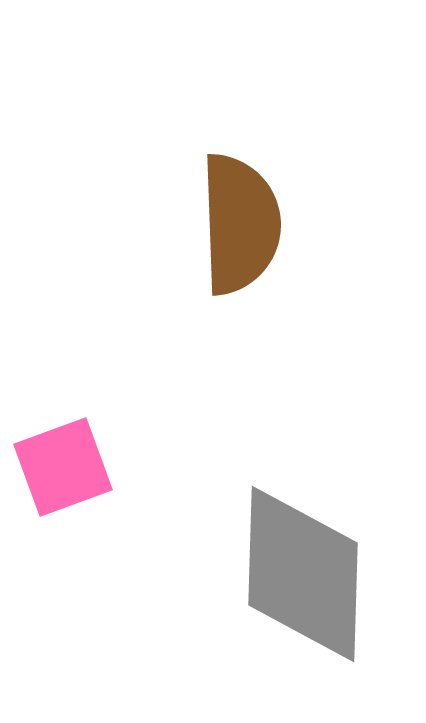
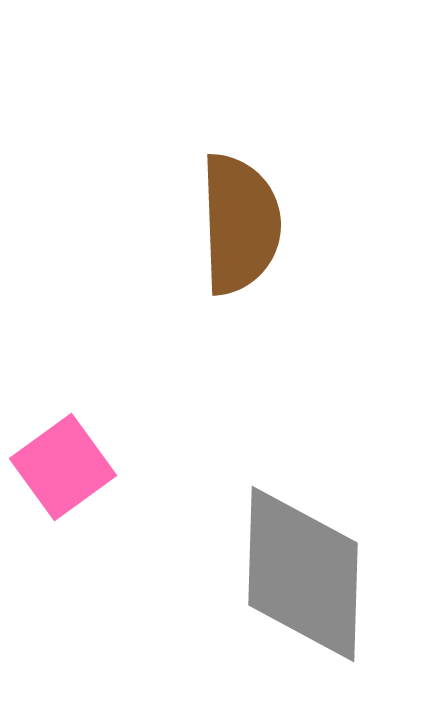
pink square: rotated 16 degrees counterclockwise
